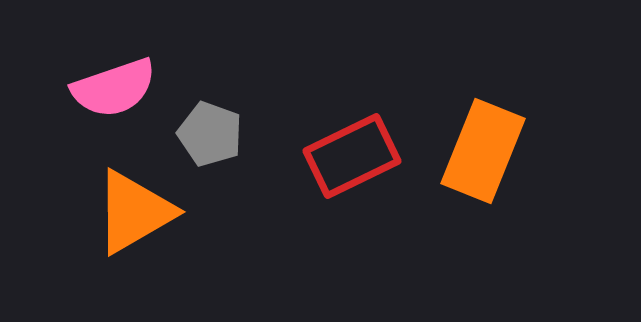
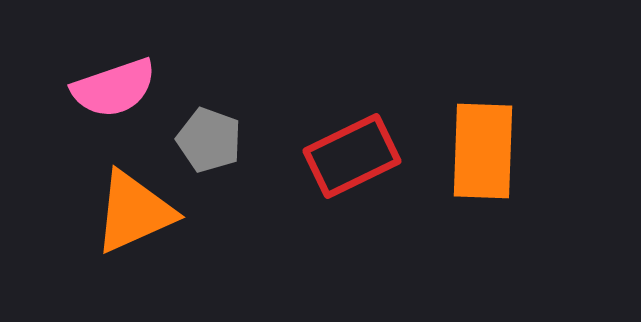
gray pentagon: moved 1 px left, 6 px down
orange rectangle: rotated 20 degrees counterclockwise
orange triangle: rotated 6 degrees clockwise
